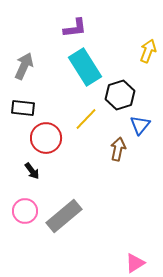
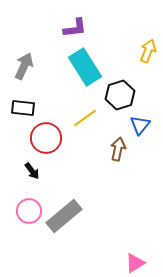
yellow line: moved 1 px left, 1 px up; rotated 10 degrees clockwise
pink circle: moved 4 px right
